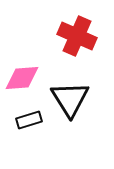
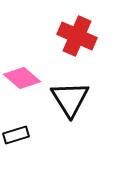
pink diamond: rotated 45 degrees clockwise
black rectangle: moved 13 px left, 15 px down
